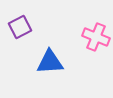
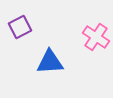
pink cross: rotated 12 degrees clockwise
